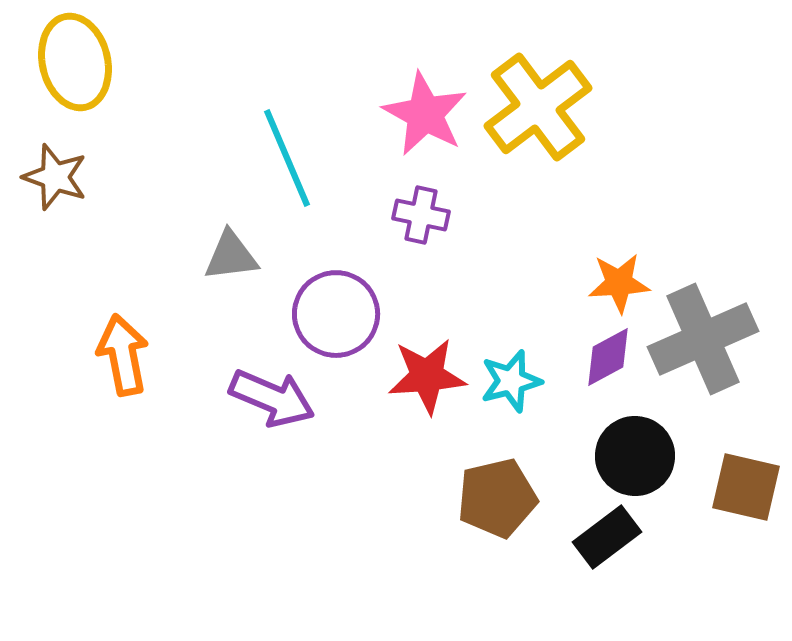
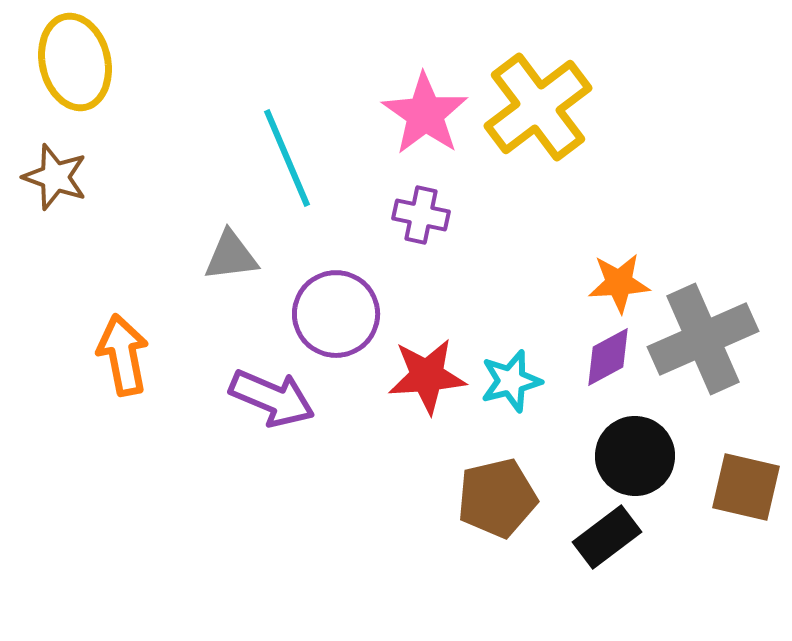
pink star: rotated 6 degrees clockwise
